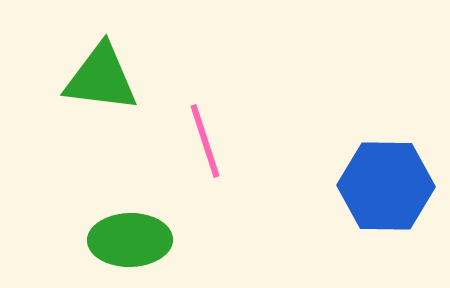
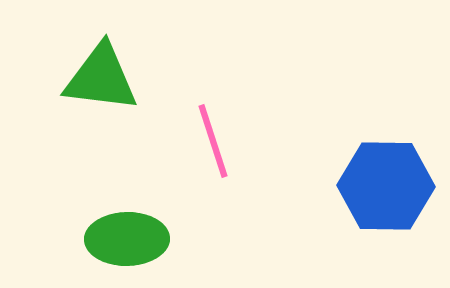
pink line: moved 8 px right
green ellipse: moved 3 px left, 1 px up
